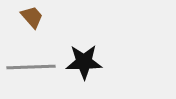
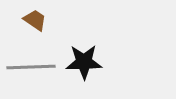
brown trapezoid: moved 3 px right, 3 px down; rotated 15 degrees counterclockwise
